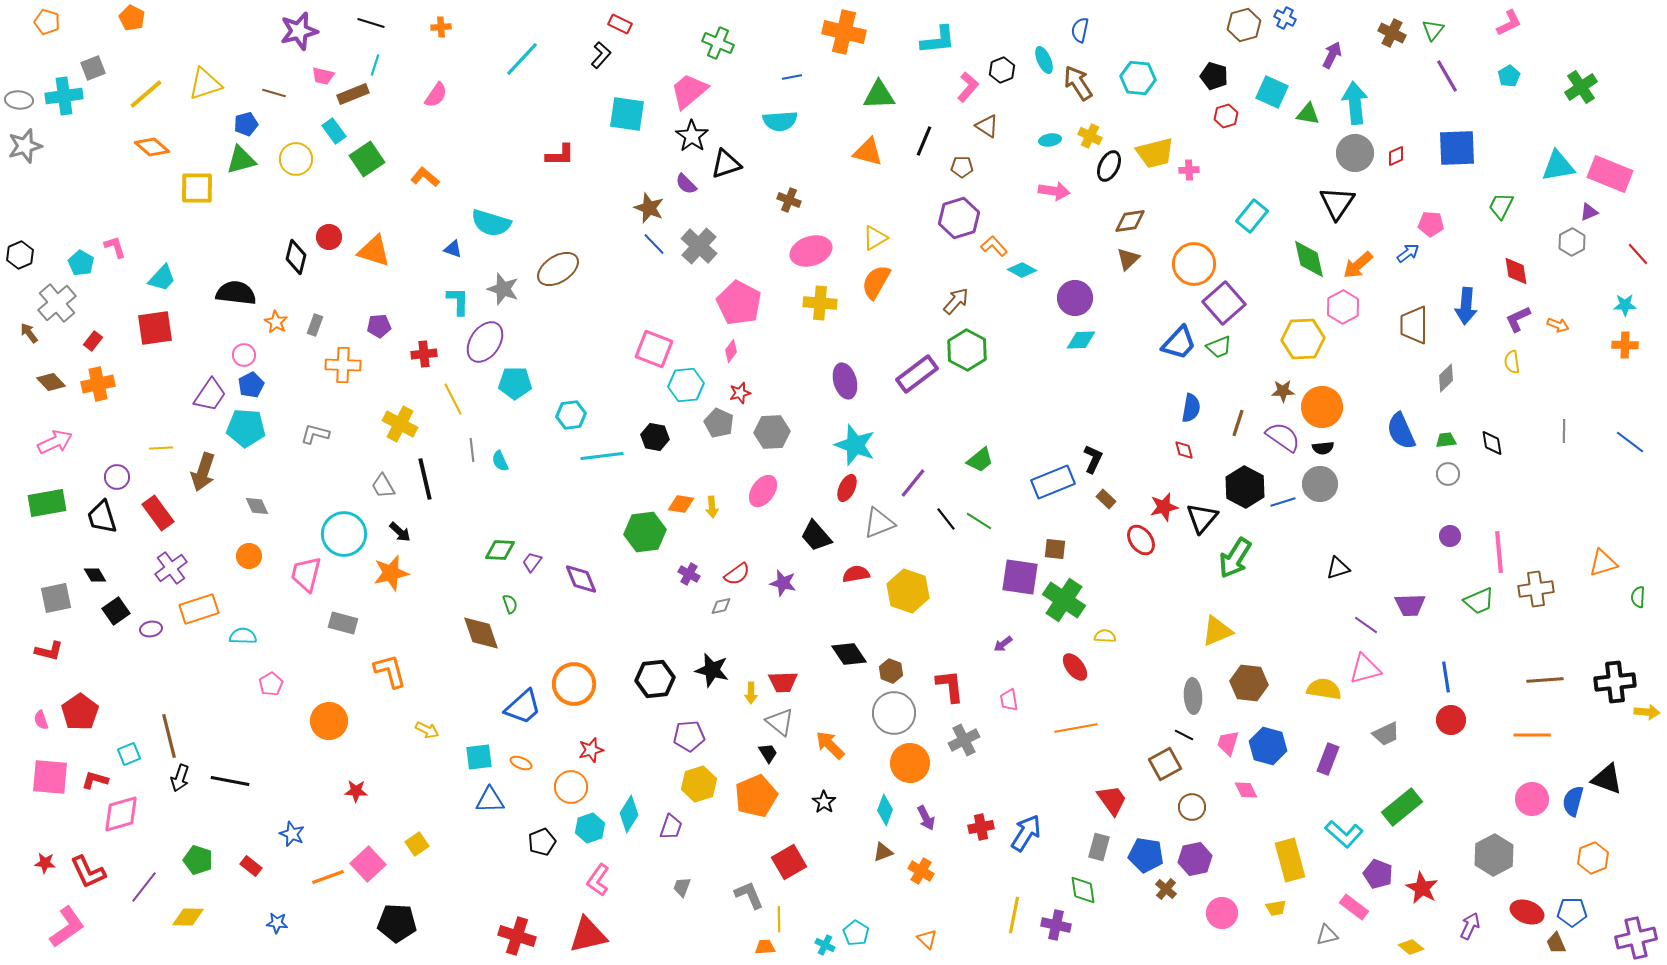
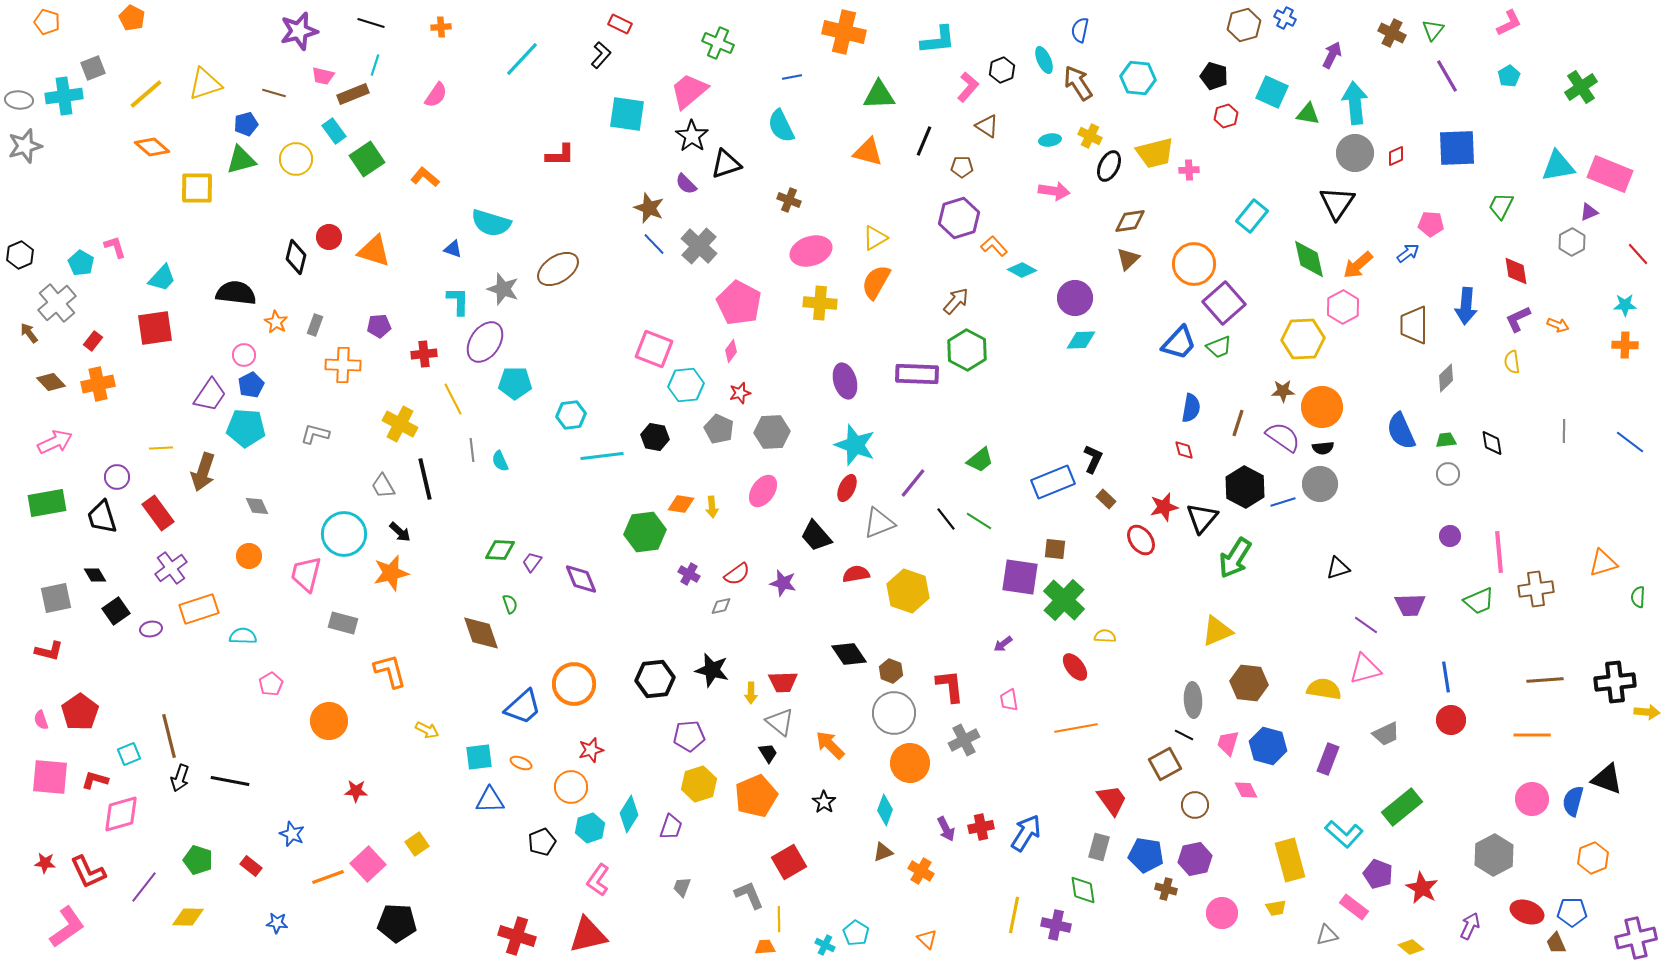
cyan semicircle at (780, 121): moved 1 px right, 5 px down; rotated 68 degrees clockwise
purple rectangle at (917, 374): rotated 39 degrees clockwise
gray pentagon at (719, 423): moved 6 px down
green cross at (1064, 600): rotated 9 degrees clockwise
gray ellipse at (1193, 696): moved 4 px down
brown circle at (1192, 807): moved 3 px right, 2 px up
purple arrow at (926, 818): moved 20 px right, 11 px down
brown cross at (1166, 889): rotated 25 degrees counterclockwise
